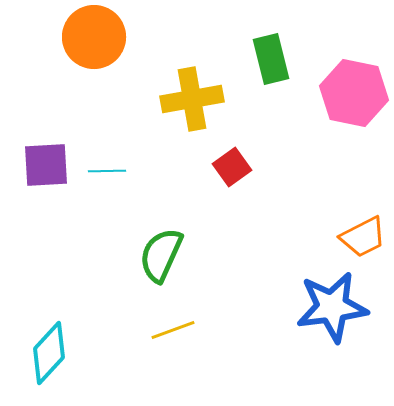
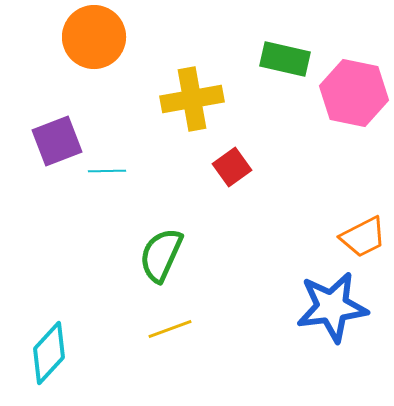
green rectangle: moved 14 px right; rotated 63 degrees counterclockwise
purple square: moved 11 px right, 24 px up; rotated 18 degrees counterclockwise
yellow line: moved 3 px left, 1 px up
